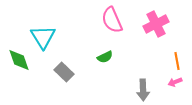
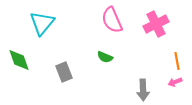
cyan triangle: moved 1 px left, 14 px up; rotated 12 degrees clockwise
green semicircle: rotated 49 degrees clockwise
gray rectangle: rotated 24 degrees clockwise
